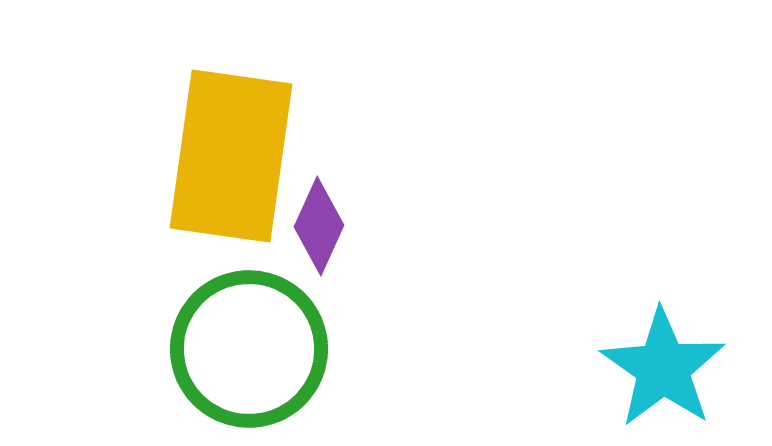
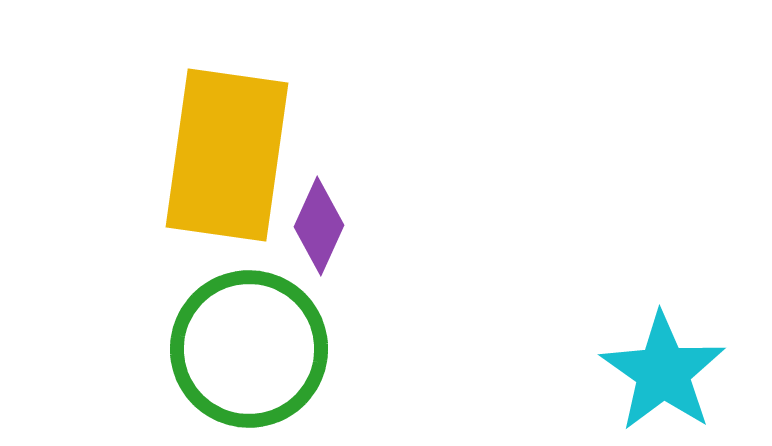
yellow rectangle: moved 4 px left, 1 px up
cyan star: moved 4 px down
